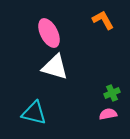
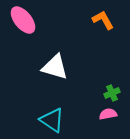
pink ellipse: moved 26 px left, 13 px up; rotated 12 degrees counterclockwise
cyan triangle: moved 18 px right, 7 px down; rotated 20 degrees clockwise
